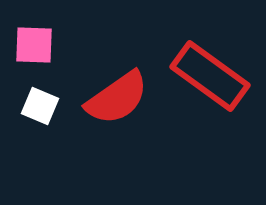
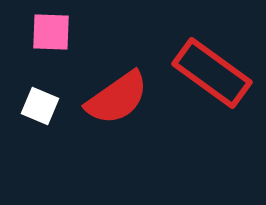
pink square: moved 17 px right, 13 px up
red rectangle: moved 2 px right, 3 px up
